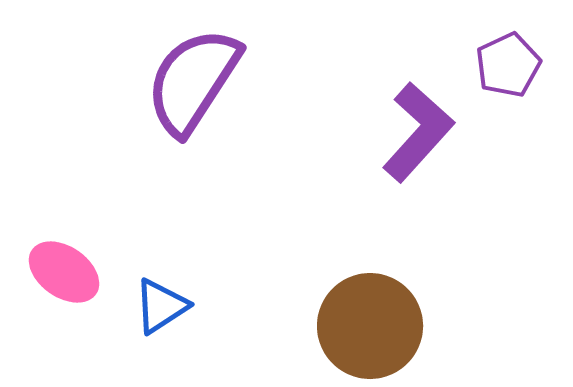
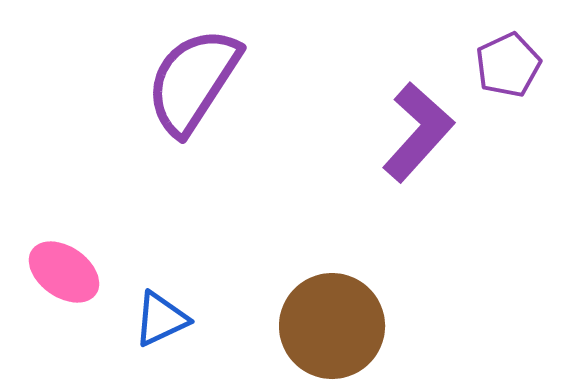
blue triangle: moved 13 px down; rotated 8 degrees clockwise
brown circle: moved 38 px left
